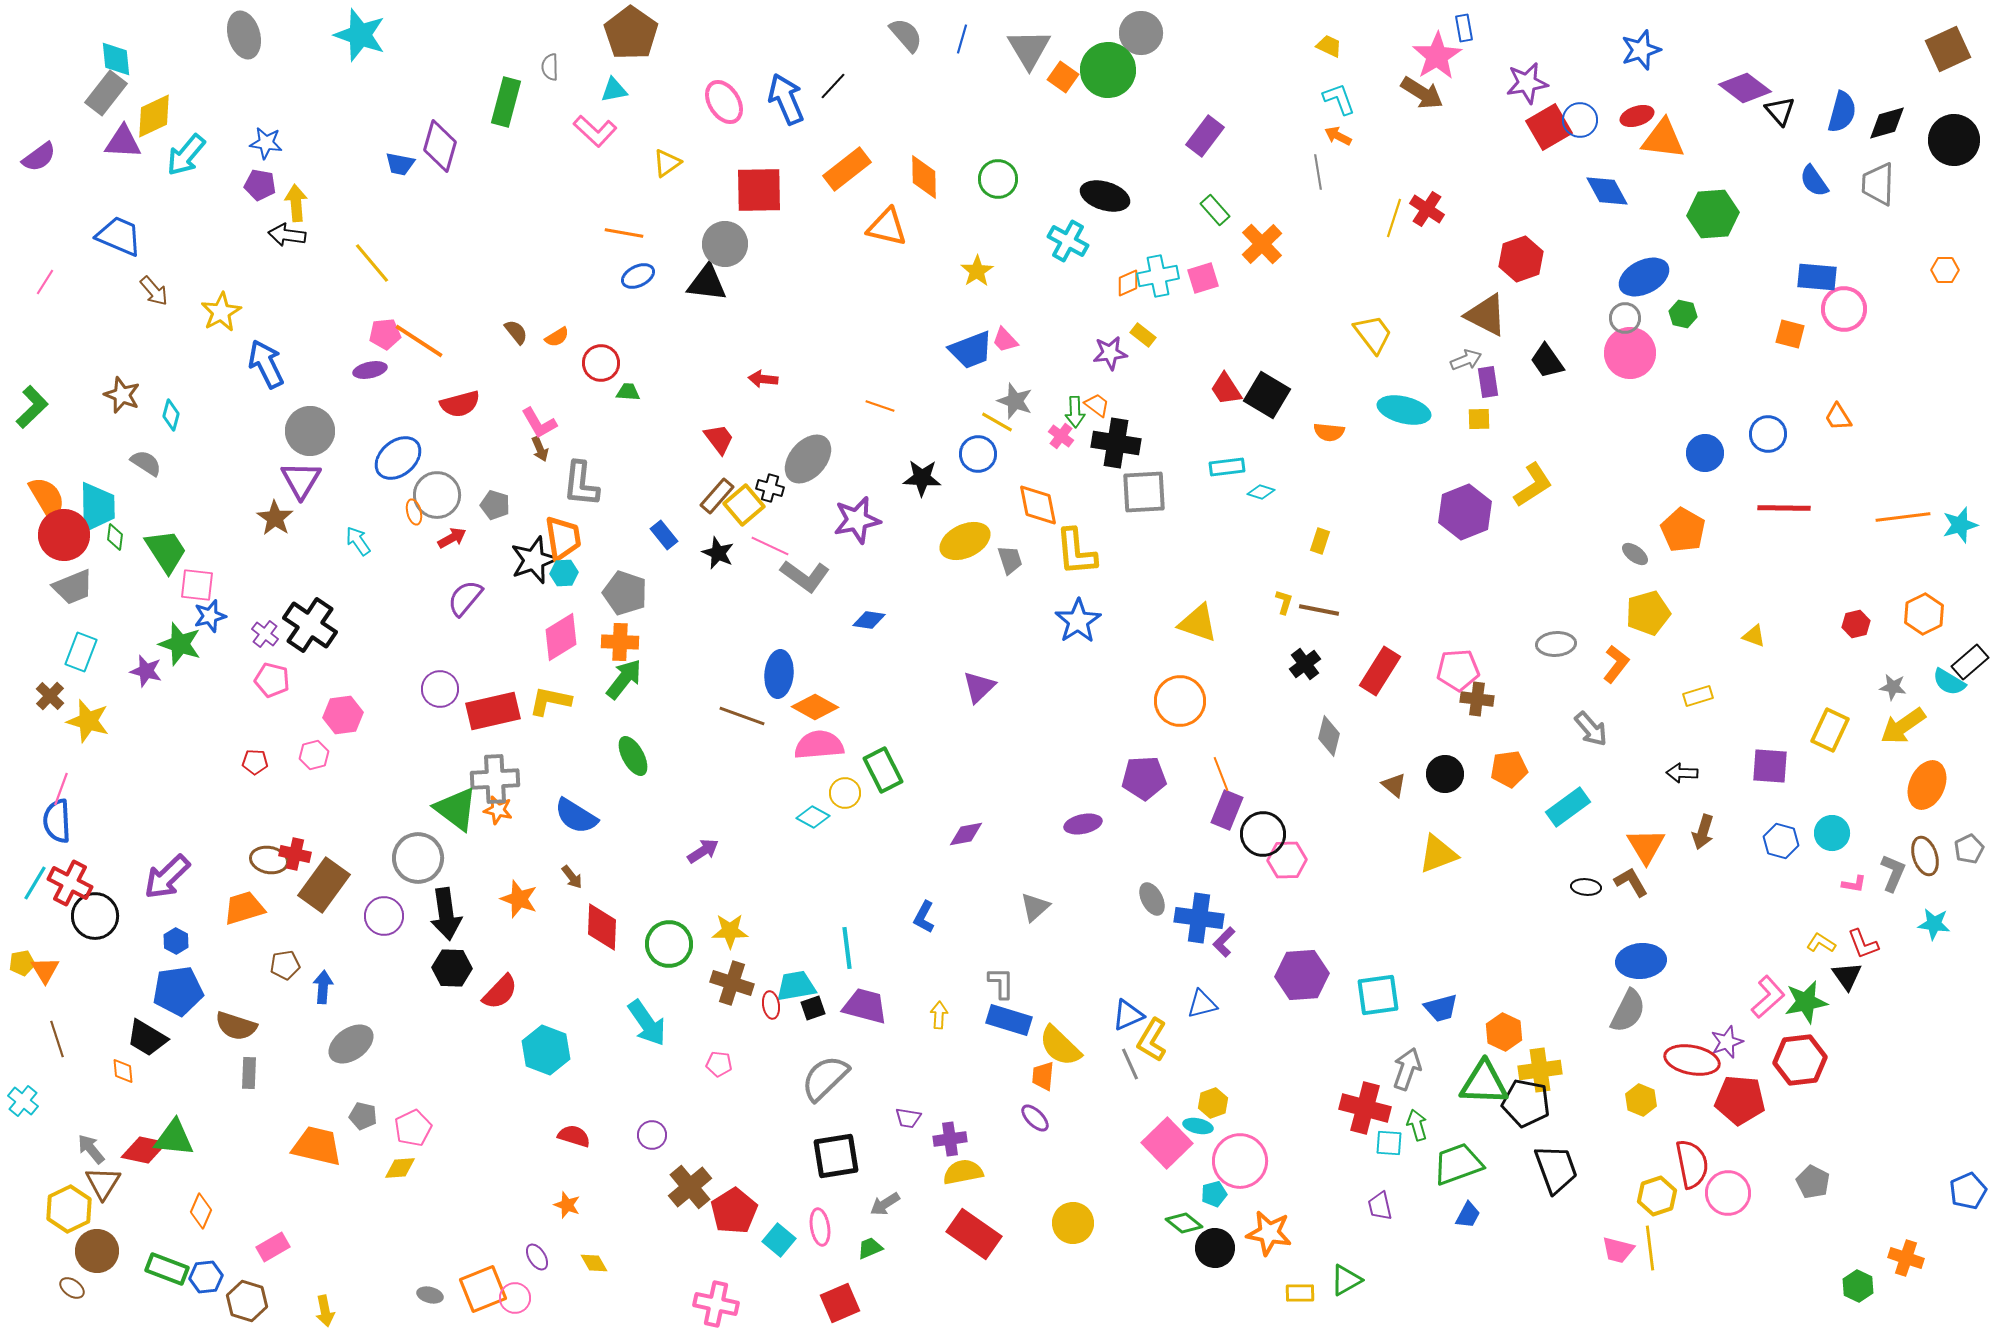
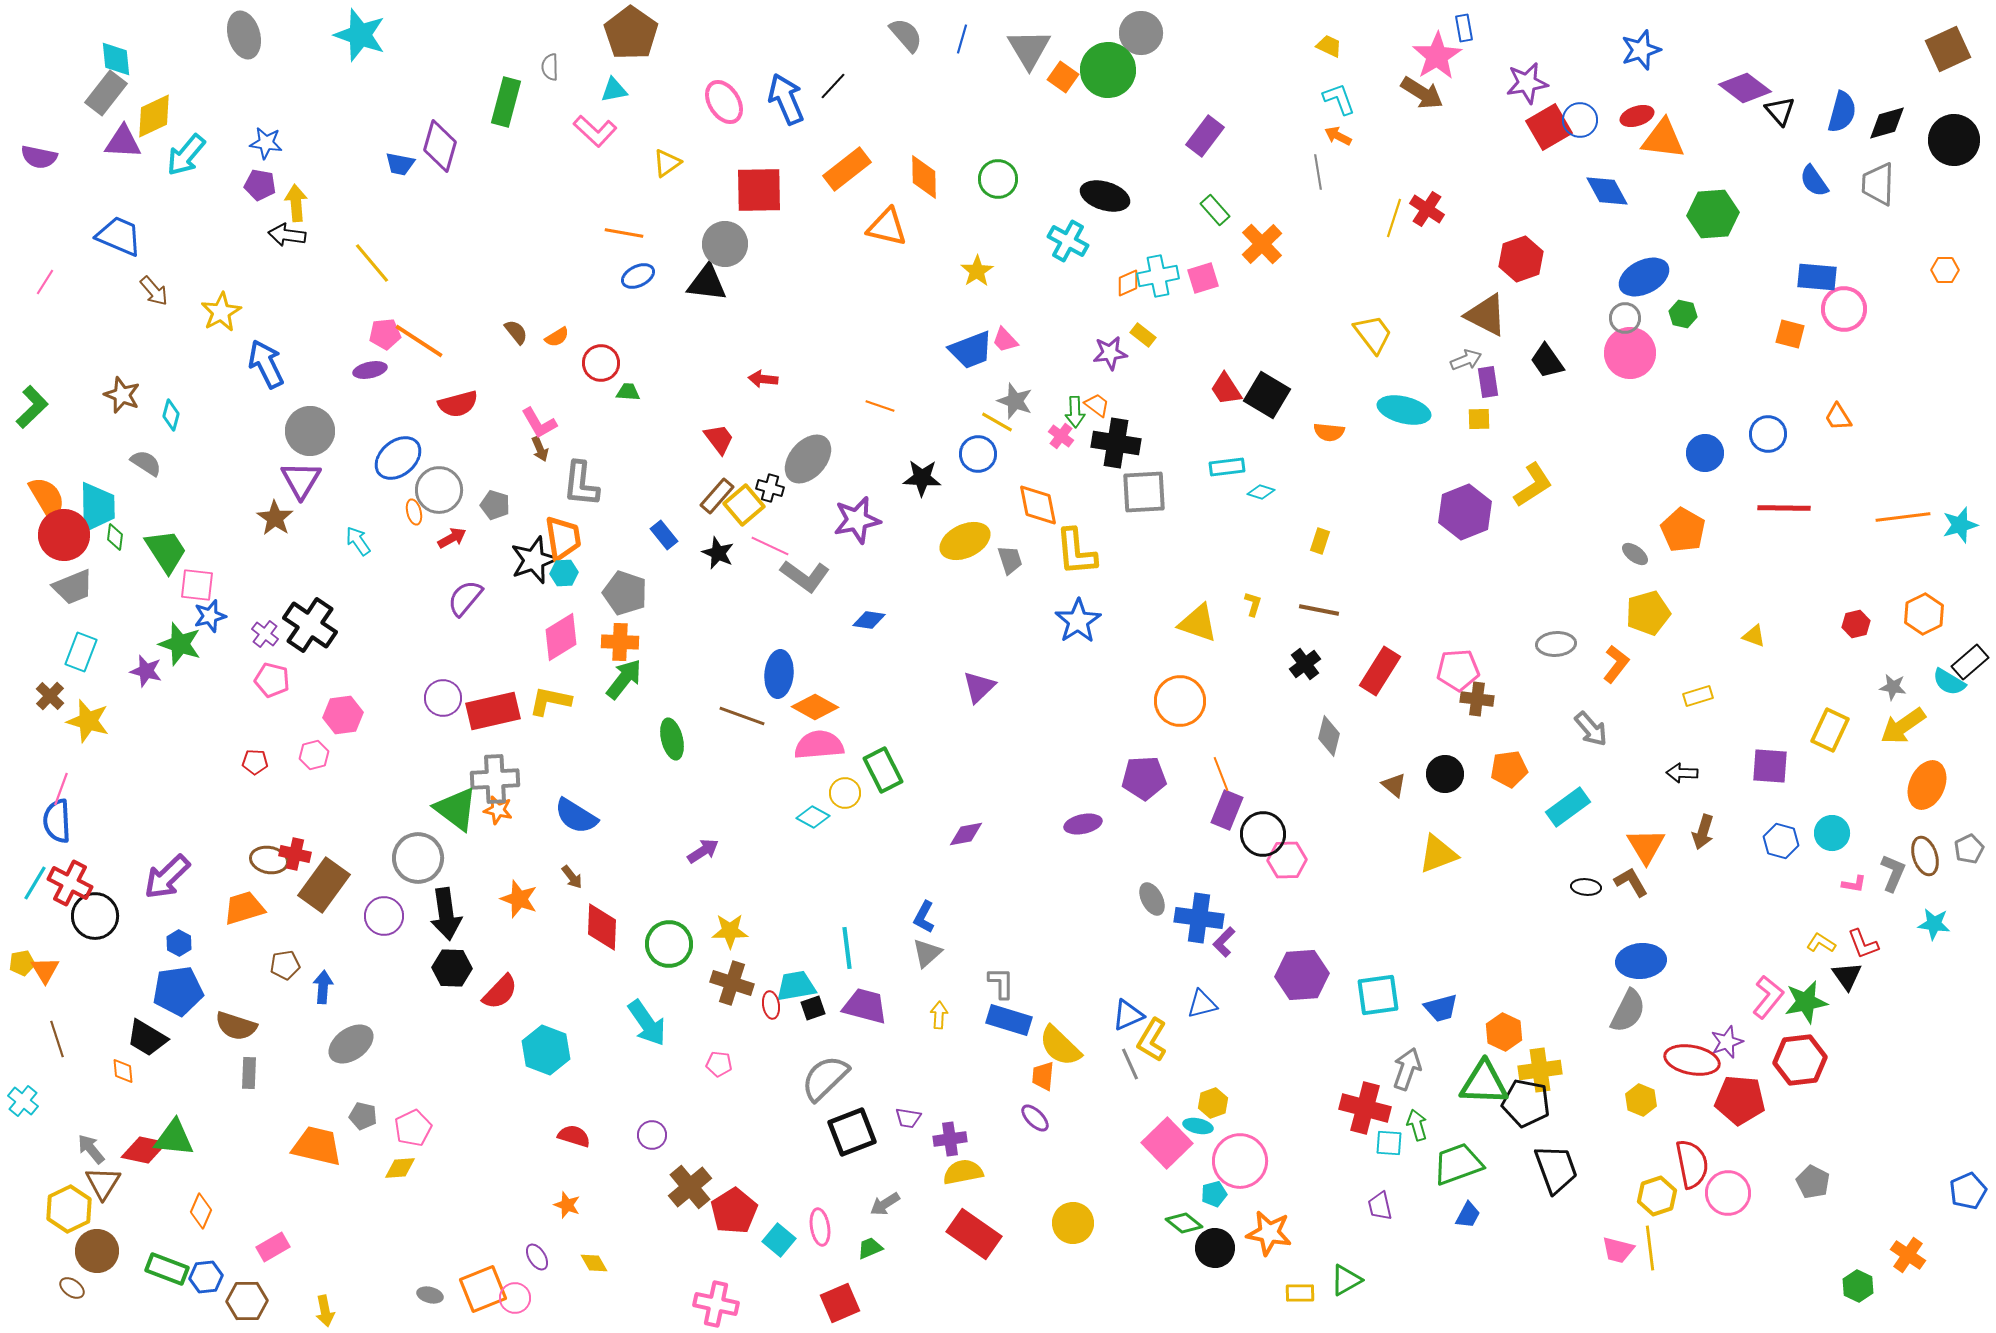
purple semicircle at (39, 157): rotated 48 degrees clockwise
red semicircle at (460, 404): moved 2 px left
gray circle at (437, 495): moved 2 px right, 5 px up
yellow L-shape at (1284, 602): moved 31 px left, 2 px down
purple circle at (440, 689): moved 3 px right, 9 px down
green ellipse at (633, 756): moved 39 px right, 17 px up; rotated 15 degrees clockwise
gray triangle at (1035, 907): moved 108 px left, 46 px down
blue hexagon at (176, 941): moved 3 px right, 2 px down
pink L-shape at (1768, 997): rotated 9 degrees counterclockwise
black square at (836, 1156): moved 16 px right, 24 px up; rotated 12 degrees counterclockwise
orange cross at (1906, 1258): moved 2 px right, 3 px up; rotated 16 degrees clockwise
brown hexagon at (247, 1301): rotated 18 degrees counterclockwise
